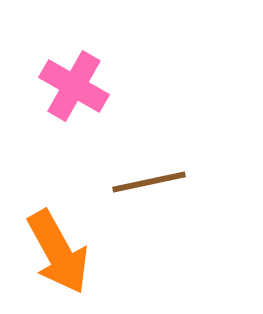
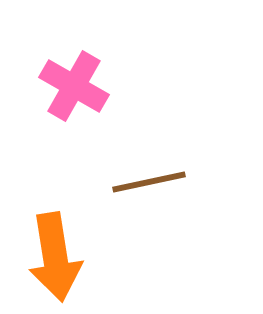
orange arrow: moved 3 px left, 5 px down; rotated 20 degrees clockwise
